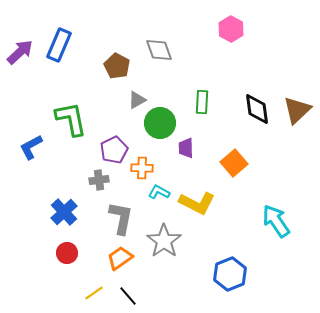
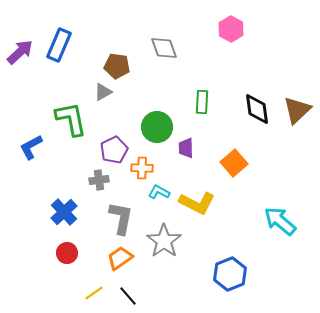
gray diamond: moved 5 px right, 2 px up
brown pentagon: rotated 20 degrees counterclockwise
gray triangle: moved 34 px left, 8 px up
green circle: moved 3 px left, 4 px down
cyan arrow: moved 4 px right; rotated 16 degrees counterclockwise
